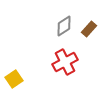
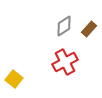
yellow square: rotated 18 degrees counterclockwise
